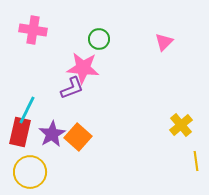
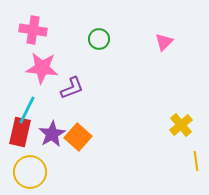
pink star: moved 41 px left
